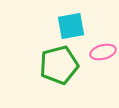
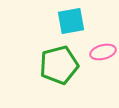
cyan square: moved 5 px up
